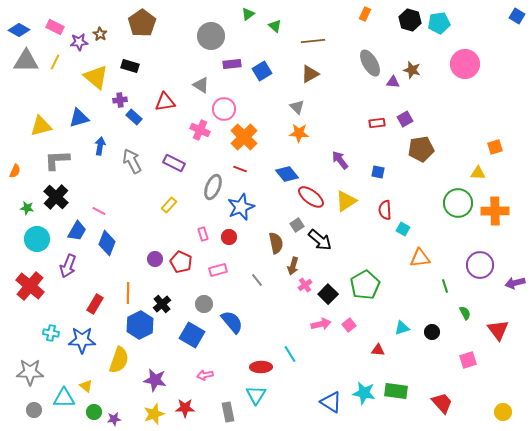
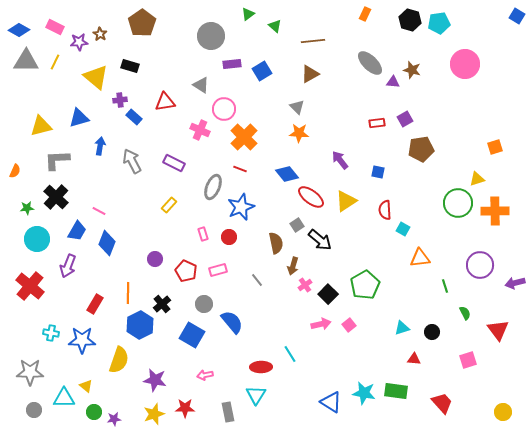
gray ellipse at (370, 63): rotated 16 degrees counterclockwise
yellow triangle at (478, 173): moved 1 px left, 6 px down; rotated 21 degrees counterclockwise
green star at (27, 208): rotated 16 degrees counterclockwise
red pentagon at (181, 262): moved 5 px right, 9 px down
red triangle at (378, 350): moved 36 px right, 9 px down
